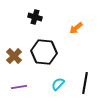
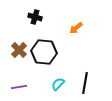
brown cross: moved 5 px right, 6 px up
